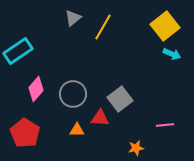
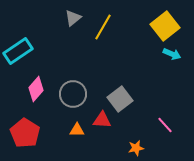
red triangle: moved 2 px right, 2 px down
pink line: rotated 54 degrees clockwise
